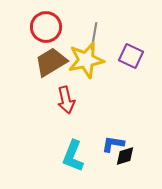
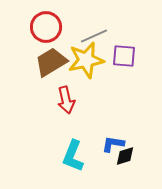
gray line: rotated 56 degrees clockwise
purple square: moved 7 px left; rotated 20 degrees counterclockwise
